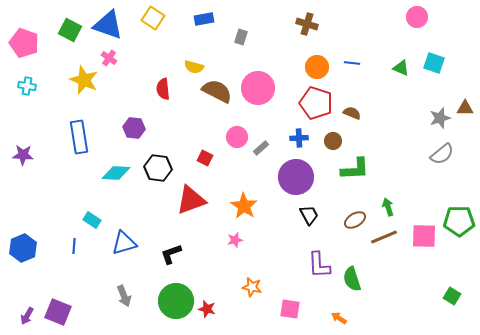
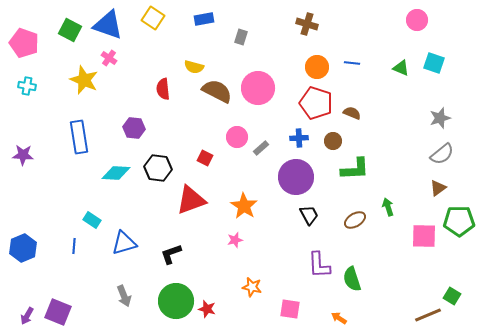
pink circle at (417, 17): moved 3 px down
brown triangle at (465, 108): moved 27 px left, 80 px down; rotated 36 degrees counterclockwise
brown line at (384, 237): moved 44 px right, 78 px down
